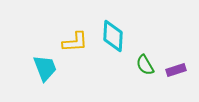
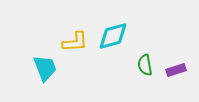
cyan diamond: rotated 72 degrees clockwise
green semicircle: rotated 20 degrees clockwise
